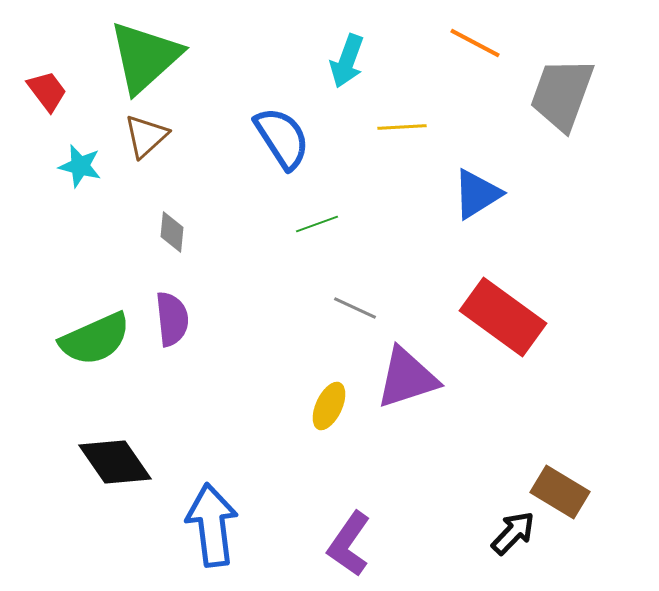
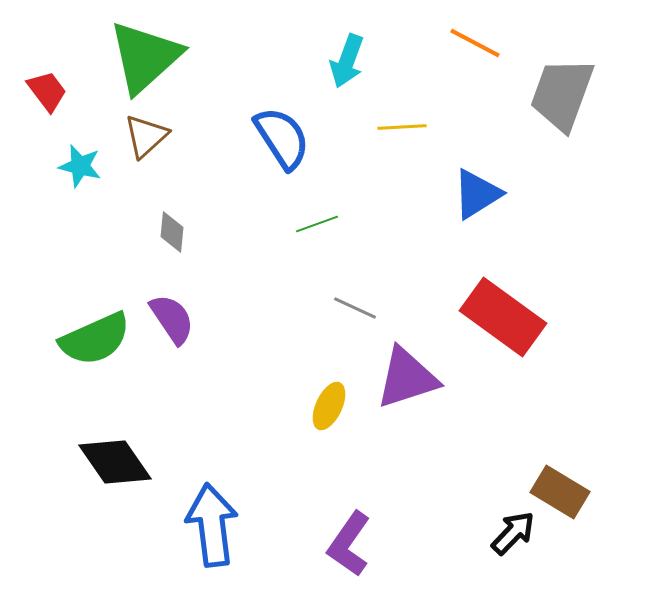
purple semicircle: rotated 28 degrees counterclockwise
